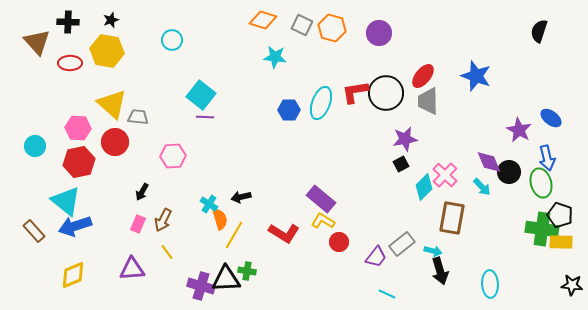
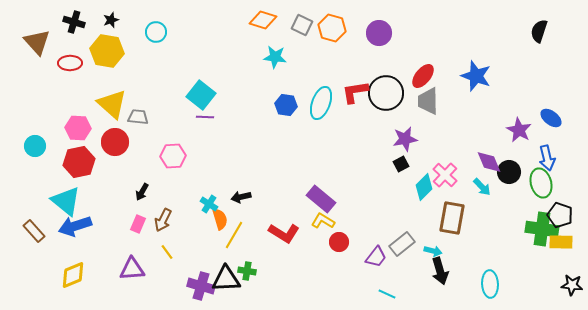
black cross at (68, 22): moved 6 px right; rotated 15 degrees clockwise
cyan circle at (172, 40): moved 16 px left, 8 px up
blue hexagon at (289, 110): moved 3 px left, 5 px up; rotated 10 degrees clockwise
